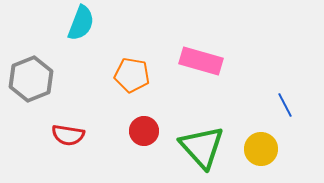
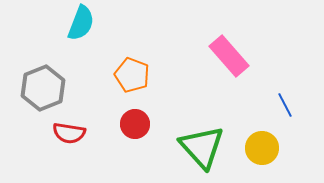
pink rectangle: moved 28 px right, 5 px up; rotated 33 degrees clockwise
orange pentagon: rotated 12 degrees clockwise
gray hexagon: moved 12 px right, 9 px down
red circle: moved 9 px left, 7 px up
red semicircle: moved 1 px right, 2 px up
yellow circle: moved 1 px right, 1 px up
